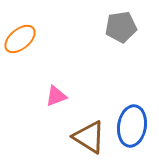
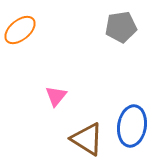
orange ellipse: moved 9 px up
pink triangle: rotated 30 degrees counterclockwise
brown triangle: moved 2 px left, 2 px down
